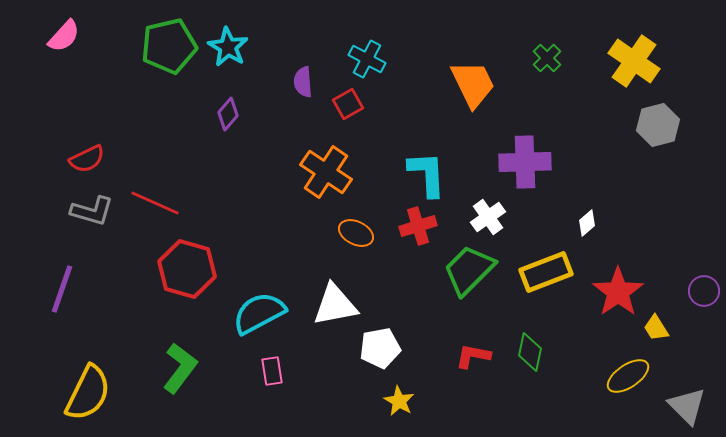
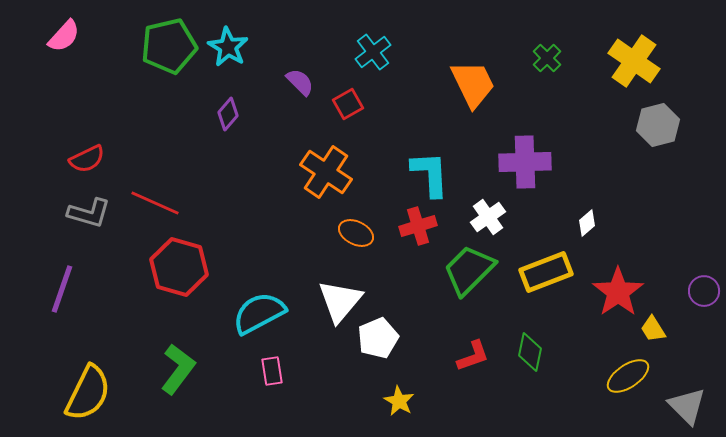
cyan cross: moved 6 px right, 7 px up; rotated 24 degrees clockwise
purple semicircle: moved 3 px left; rotated 140 degrees clockwise
cyan L-shape: moved 3 px right
gray L-shape: moved 3 px left, 2 px down
red hexagon: moved 8 px left, 2 px up
white triangle: moved 5 px right, 4 px up; rotated 39 degrees counterclockwise
yellow trapezoid: moved 3 px left, 1 px down
white pentagon: moved 2 px left, 10 px up; rotated 12 degrees counterclockwise
red L-shape: rotated 150 degrees clockwise
green L-shape: moved 2 px left, 1 px down
